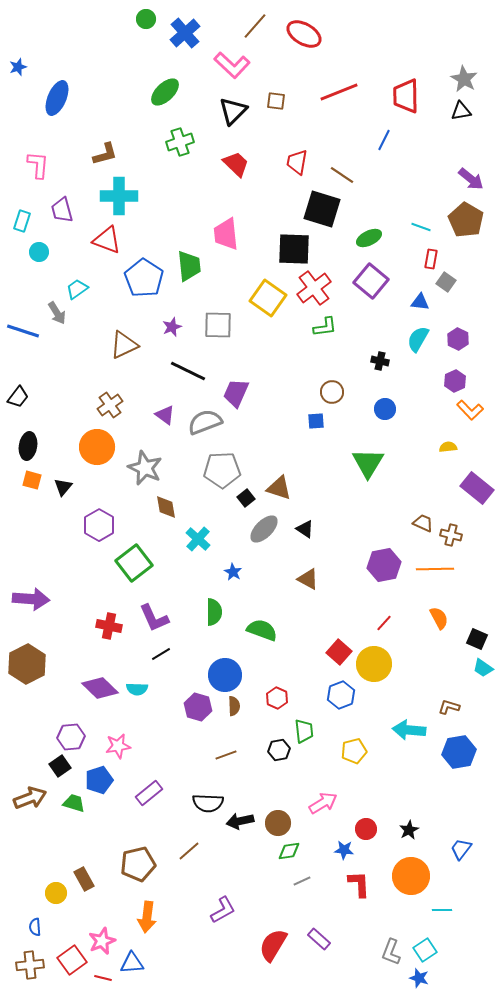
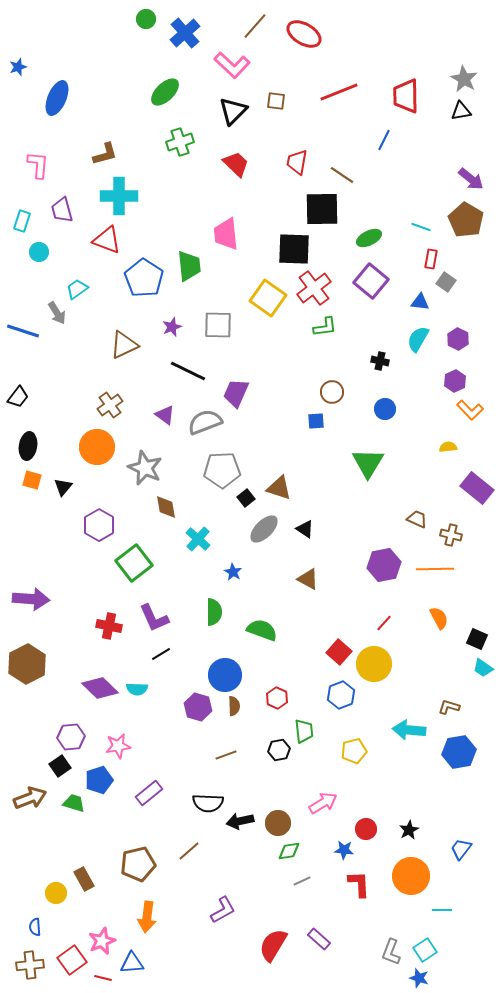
black square at (322, 209): rotated 18 degrees counterclockwise
brown trapezoid at (423, 523): moved 6 px left, 4 px up
